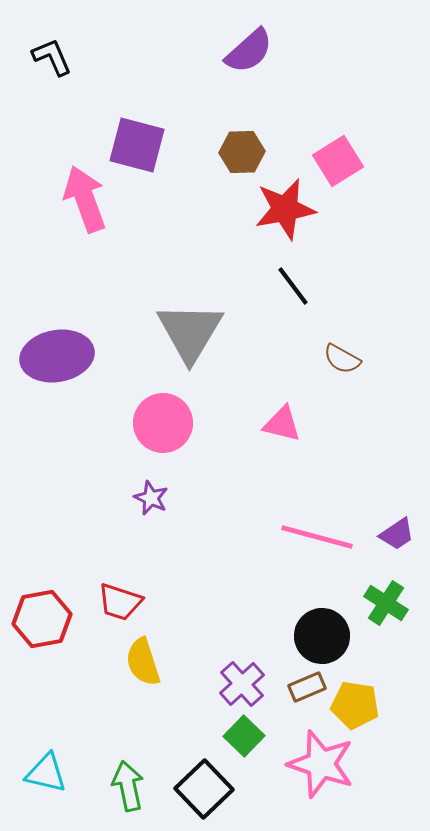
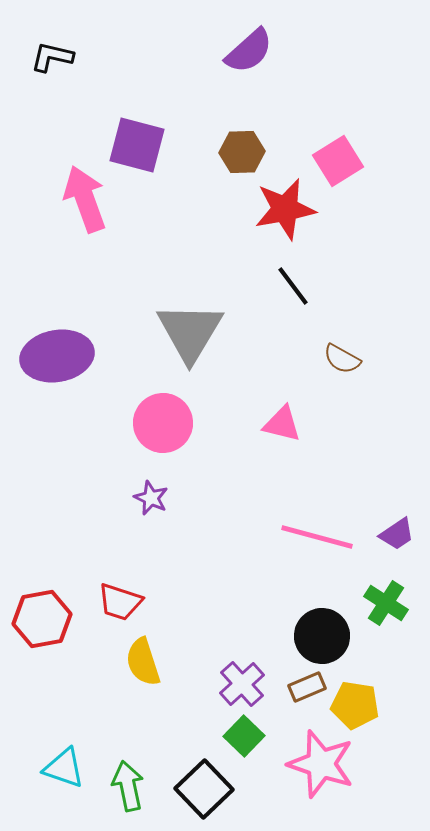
black L-shape: rotated 54 degrees counterclockwise
cyan triangle: moved 18 px right, 5 px up; rotated 6 degrees clockwise
